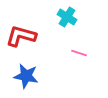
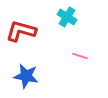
red L-shape: moved 5 px up
pink line: moved 1 px right, 3 px down
